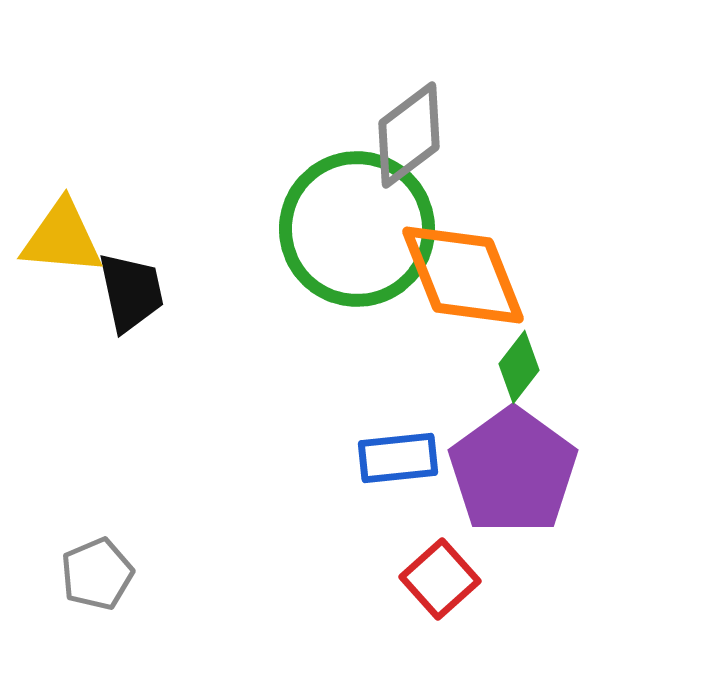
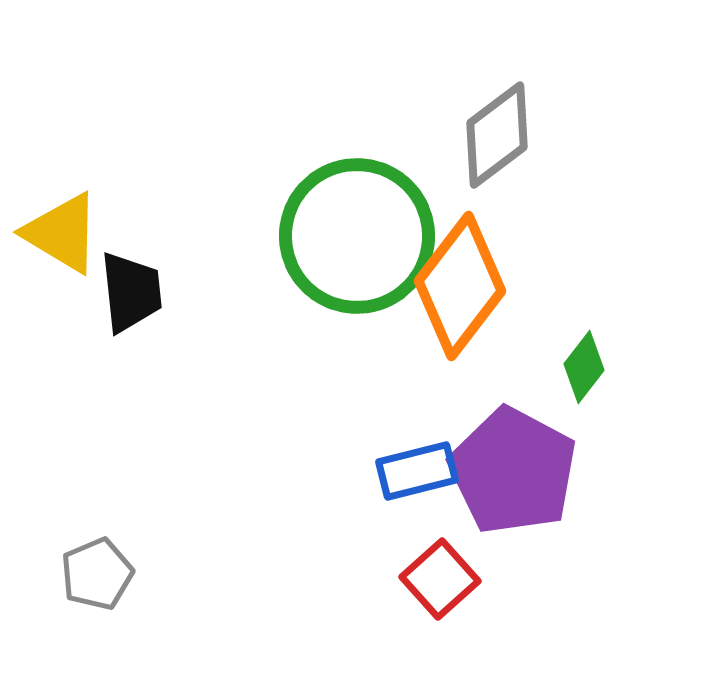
gray diamond: moved 88 px right
green circle: moved 7 px down
yellow triangle: moved 5 px up; rotated 26 degrees clockwise
orange diamond: moved 3 px left, 11 px down; rotated 59 degrees clockwise
black trapezoid: rotated 6 degrees clockwise
green diamond: moved 65 px right
blue rectangle: moved 19 px right, 13 px down; rotated 8 degrees counterclockwise
purple pentagon: rotated 8 degrees counterclockwise
